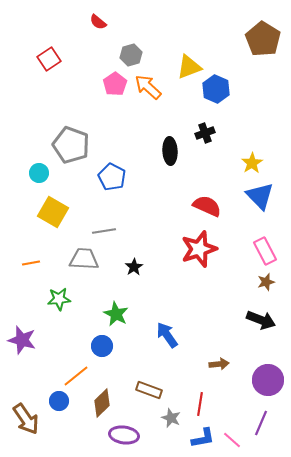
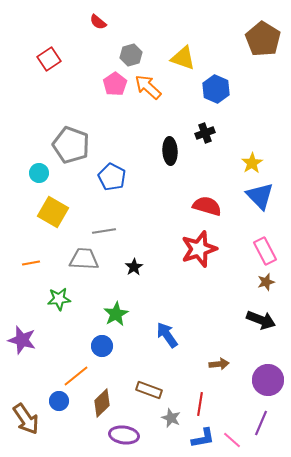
yellow triangle at (189, 67): moved 6 px left, 9 px up; rotated 40 degrees clockwise
red semicircle at (207, 206): rotated 8 degrees counterclockwise
green star at (116, 314): rotated 15 degrees clockwise
